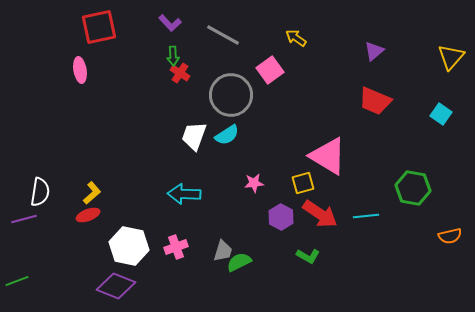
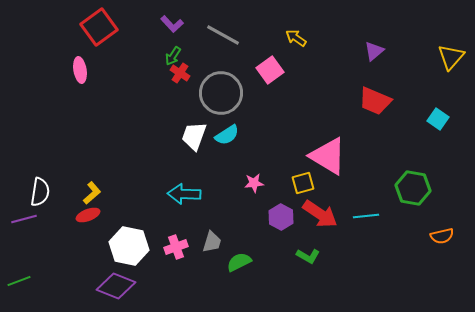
purple L-shape: moved 2 px right, 1 px down
red square: rotated 24 degrees counterclockwise
green arrow: rotated 36 degrees clockwise
gray circle: moved 10 px left, 2 px up
cyan square: moved 3 px left, 5 px down
orange semicircle: moved 8 px left
gray trapezoid: moved 11 px left, 9 px up
green line: moved 2 px right
